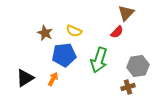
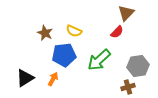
green arrow: rotated 30 degrees clockwise
